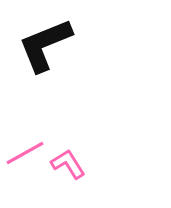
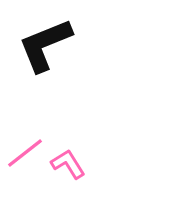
pink line: rotated 9 degrees counterclockwise
